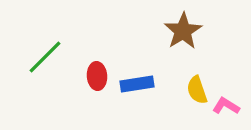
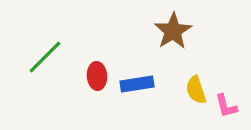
brown star: moved 10 px left
yellow semicircle: moved 1 px left
pink L-shape: rotated 136 degrees counterclockwise
